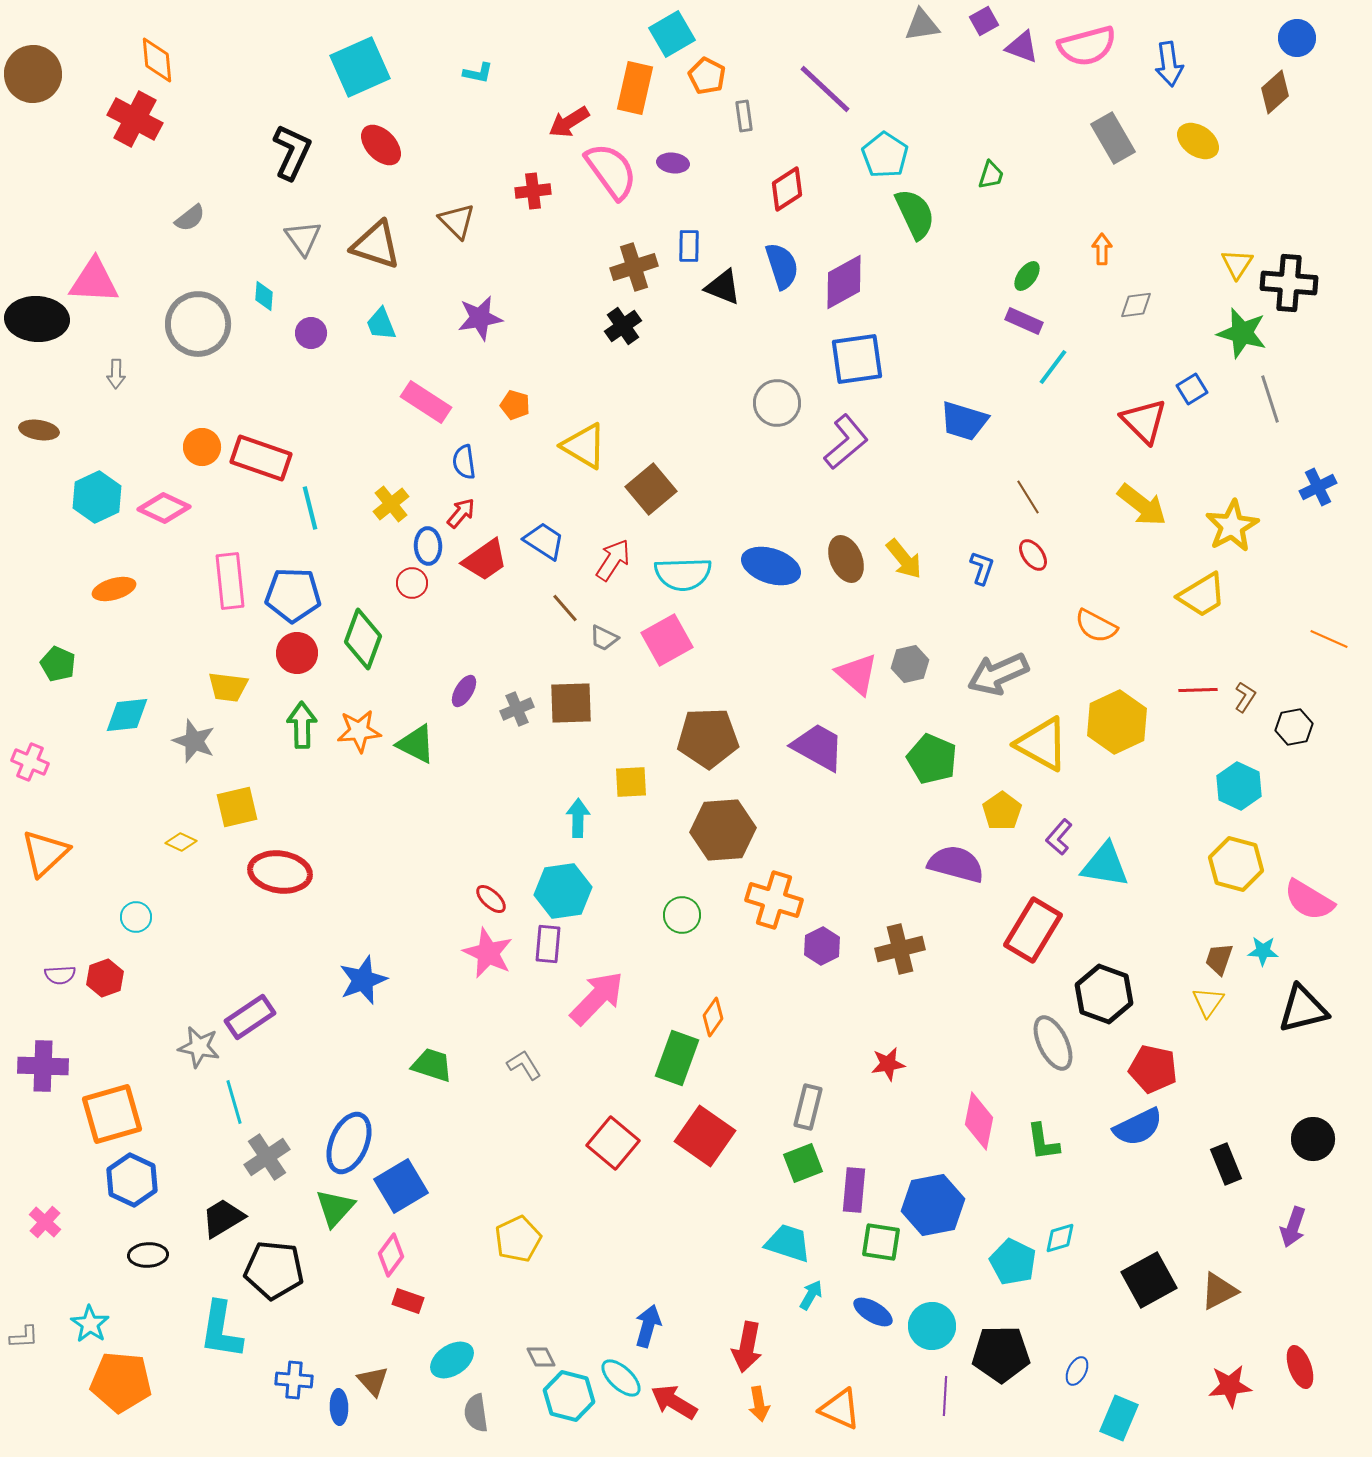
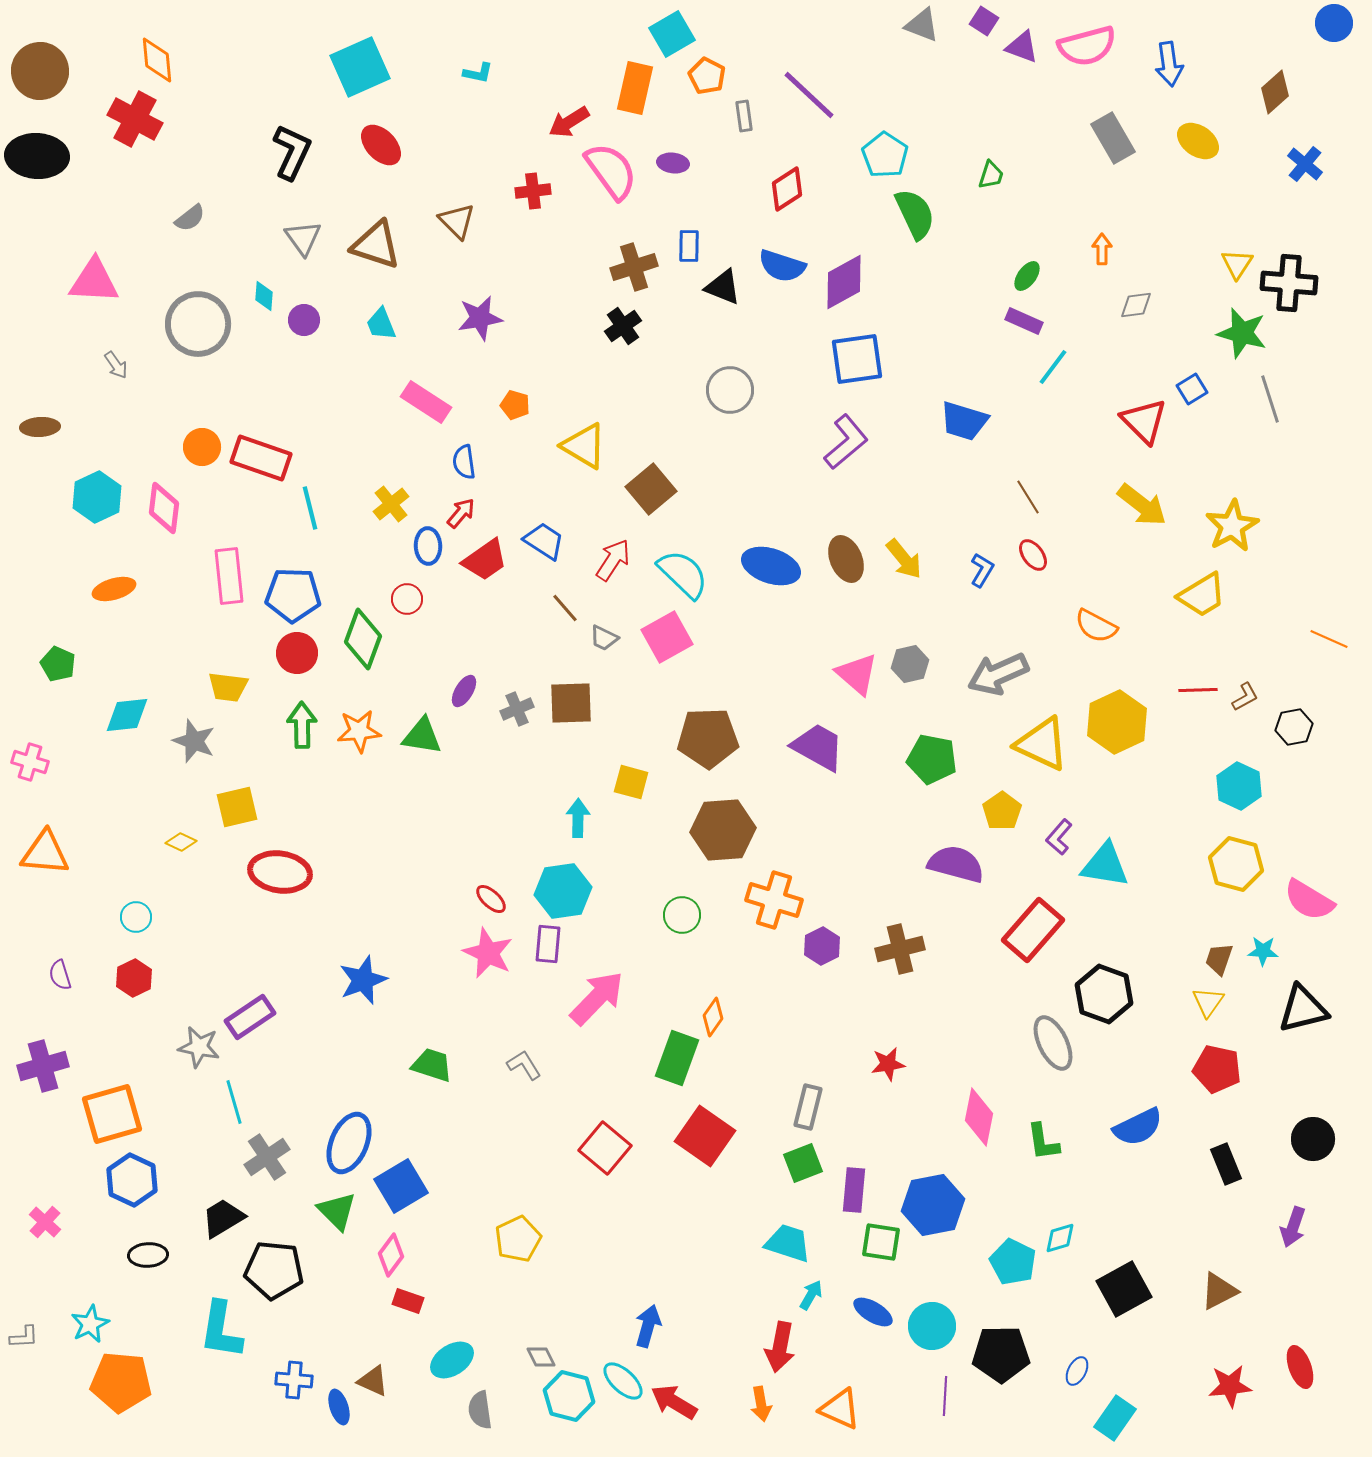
purple square at (984, 21): rotated 28 degrees counterclockwise
gray triangle at (922, 25): rotated 30 degrees clockwise
blue circle at (1297, 38): moved 37 px right, 15 px up
brown circle at (33, 74): moved 7 px right, 3 px up
purple line at (825, 89): moved 16 px left, 6 px down
blue semicircle at (782, 266): rotated 126 degrees clockwise
black ellipse at (37, 319): moved 163 px up
purple circle at (311, 333): moved 7 px left, 13 px up
gray arrow at (116, 374): moved 9 px up; rotated 36 degrees counterclockwise
gray circle at (777, 403): moved 47 px left, 13 px up
brown ellipse at (39, 430): moved 1 px right, 3 px up; rotated 12 degrees counterclockwise
blue cross at (1318, 487): moved 13 px left, 323 px up; rotated 24 degrees counterclockwise
pink diamond at (164, 508): rotated 72 degrees clockwise
blue L-shape at (982, 568): moved 2 px down; rotated 12 degrees clockwise
cyan semicircle at (683, 574): rotated 134 degrees counterclockwise
pink rectangle at (230, 581): moved 1 px left, 5 px up
red circle at (412, 583): moved 5 px left, 16 px down
pink square at (667, 640): moved 3 px up
brown L-shape at (1245, 697): rotated 28 degrees clockwise
green triangle at (416, 744): moved 6 px right, 8 px up; rotated 18 degrees counterclockwise
yellow triangle at (1042, 744): rotated 4 degrees counterclockwise
green pentagon at (932, 759): rotated 12 degrees counterclockwise
pink cross at (30, 762): rotated 6 degrees counterclockwise
yellow square at (631, 782): rotated 18 degrees clockwise
orange triangle at (45, 853): rotated 48 degrees clockwise
red rectangle at (1033, 930): rotated 10 degrees clockwise
purple semicircle at (60, 975): rotated 76 degrees clockwise
red hexagon at (105, 978): moved 29 px right; rotated 6 degrees counterclockwise
purple cross at (43, 1066): rotated 18 degrees counterclockwise
red pentagon at (1153, 1069): moved 64 px right
pink diamond at (979, 1121): moved 4 px up
red square at (613, 1143): moved 8 px left, 5 px down
green triangle at (335, 1208): moved 2 px right, 3 px down; rotated 27 degrees counterclockwise
black square at (1149, 1280): moved 25 px left, 9 px down
cyan star at (90, 1324): rotated 12 degrees clockwise
red arrow at (747, 1347): moved 33 px right
cyan ellipse at (621, 1378): moved 2 px right, 3 px down
brown triangle at (373, 1381): rotated 24 degrees counterclockwise
orange arrow at (759, 1404): moved 2 px right
blue ellipse at (339, 1407): rotated 16 degrees counterclockwise
gray semicircle at (476, 1413): moved 4 px right, 3 px up
cyan rectangle at (1119, 1418): moved 4 px left; rotated 12 degrees clockwise
